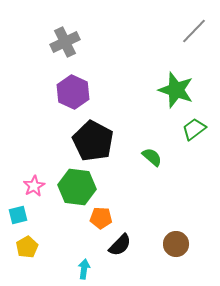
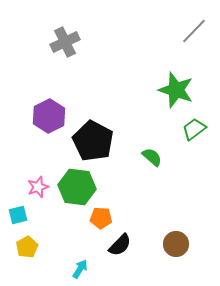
purple hexagon: moved 24 px left, 24 px down; rotated 8 degrees clockwise
pink star: moved 4 px right, 1 px down; rotated 10 degrees clockwise
cyan arrow: moved 4 px left; rotated 24 degrees clockwise
